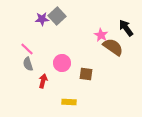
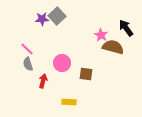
brown semicircle: rotated 20 degrees counterclockwise
